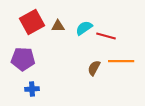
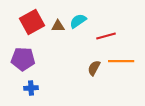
cyan semicircle: moved 6 px left, 7 px up
red line: rotated 30 degrees counterclockwise
blue cross: moved 1 px left, 1 px up
